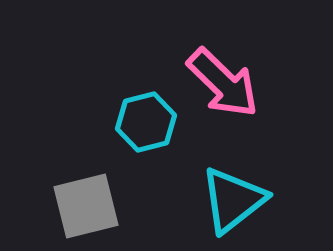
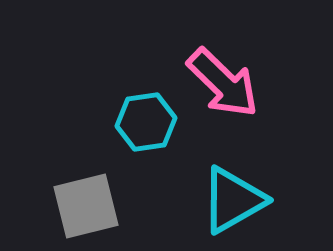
cyan hexagon: rotated 6 degrees clockwise
cyan triangle: rotated 8 degrees clockwise
